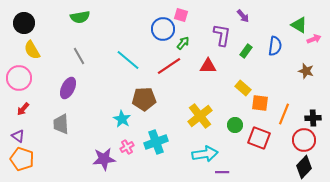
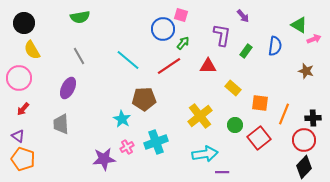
yellow rectangle: moved 10 px left
red square: rotated 30 degrees clockwise
orange pentagon: moved 1 px right
